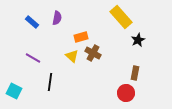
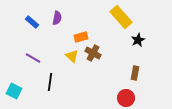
red circle: moved 5 px down
